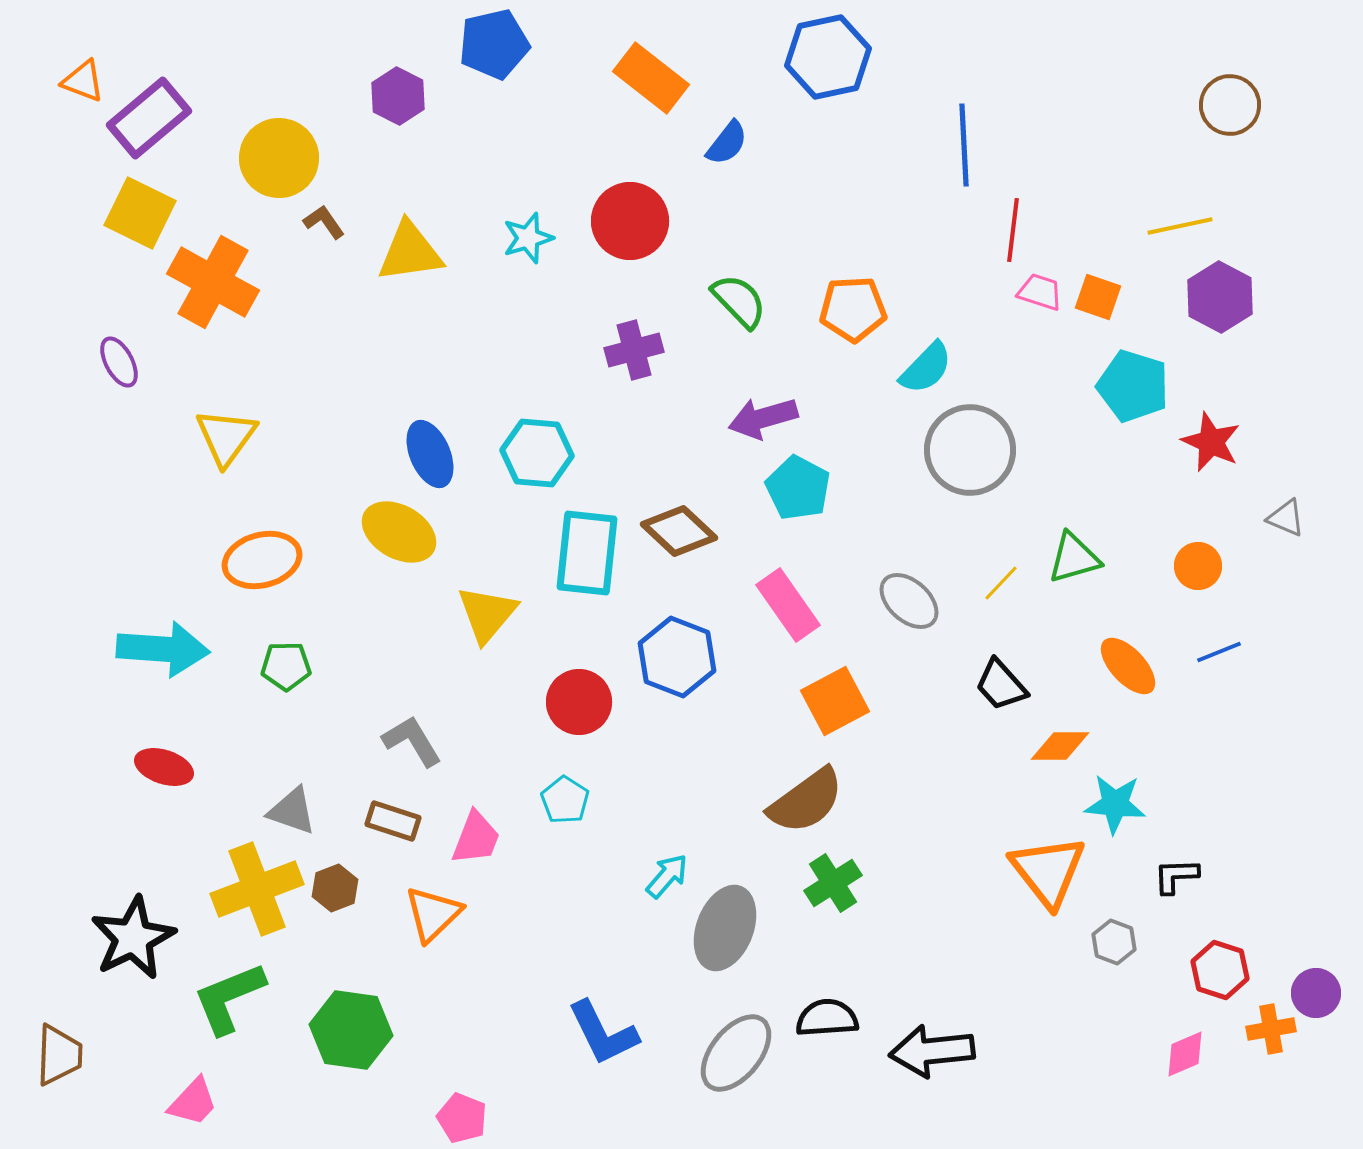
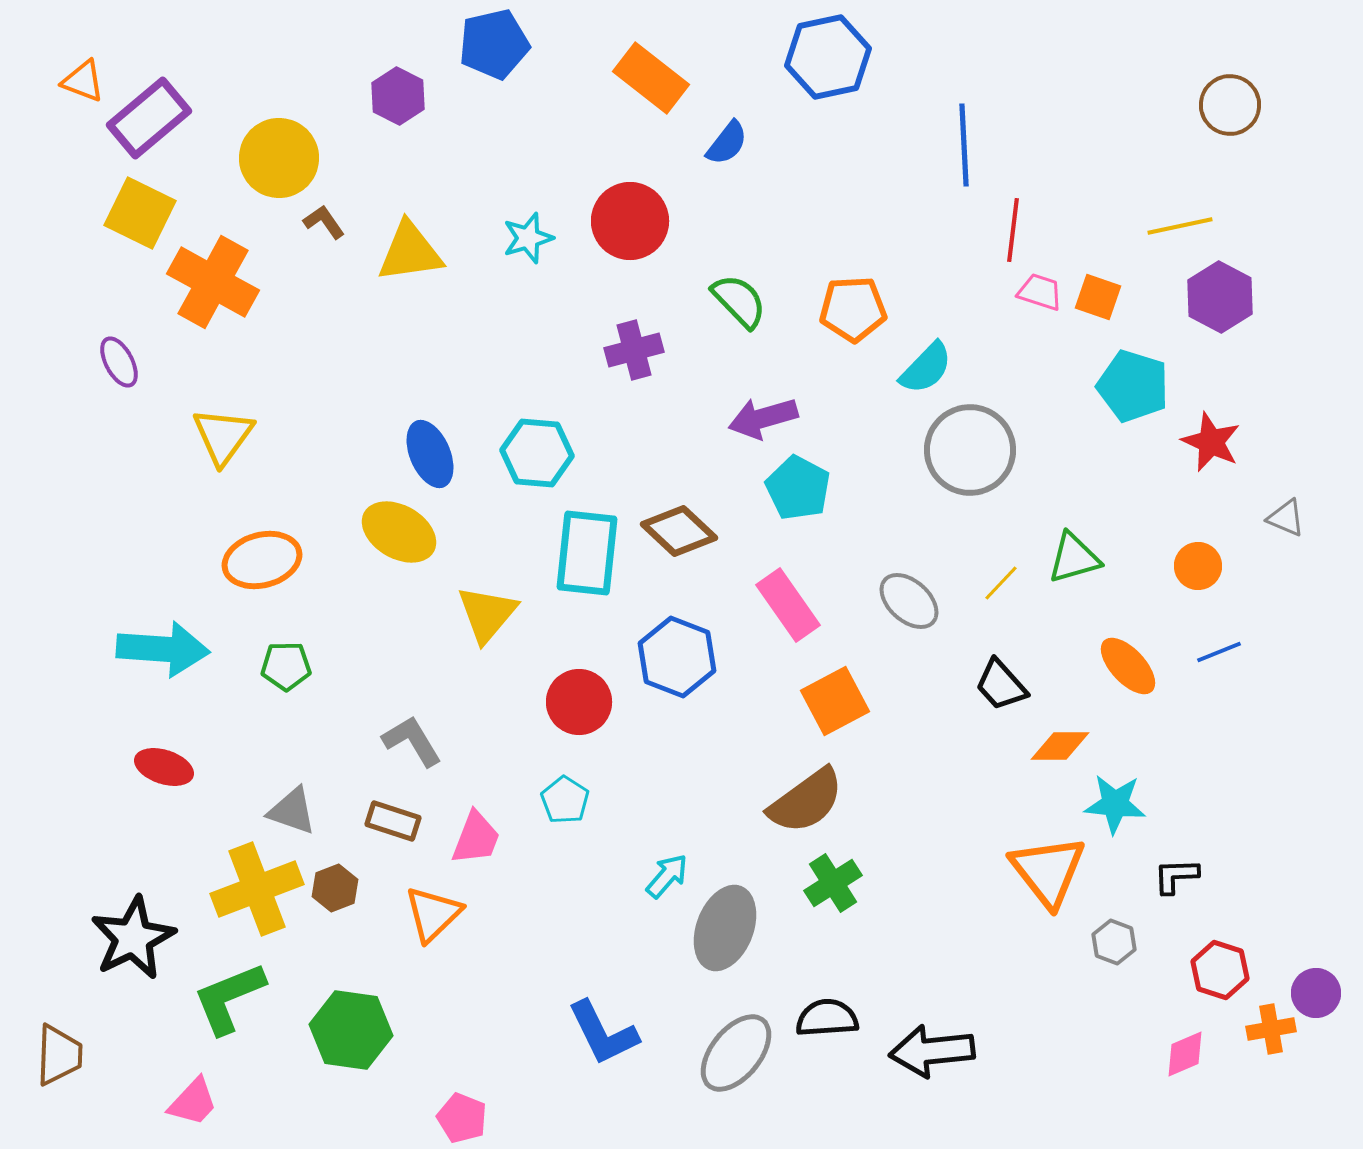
yellow triangle at (226, 437): moved 3 px left, 1 px up
